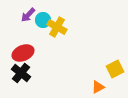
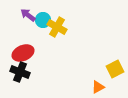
purple arrow: rotated 84 degrees clockwise
black cross: moved 1 px left, 1 px up; rotated 18 degrees counterclockwise
